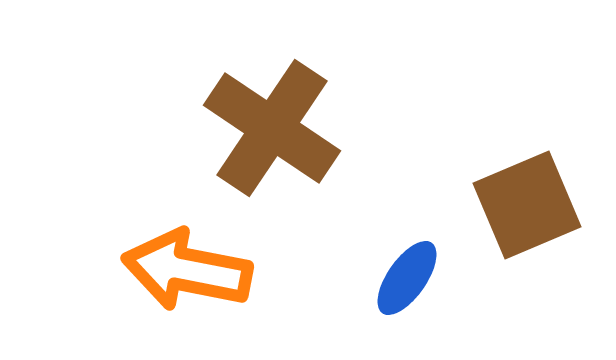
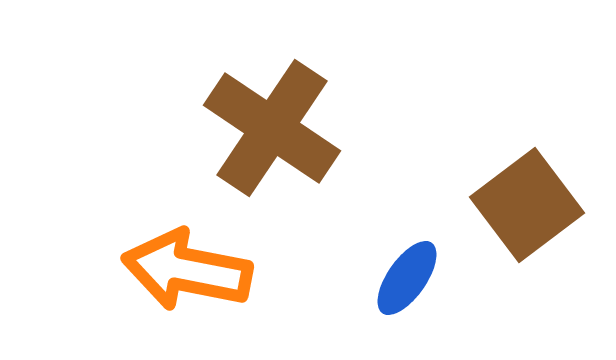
brown square: rotated 14 degrees counterclockwise
